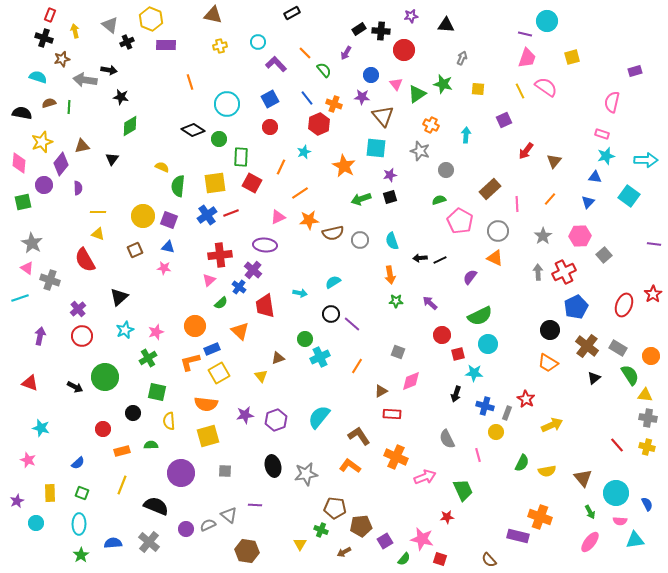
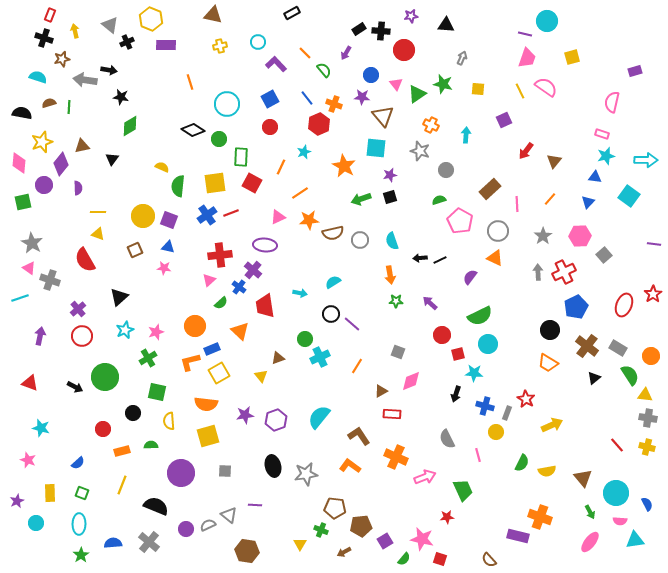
pink triangle at (27, 268): moved 2 px right
